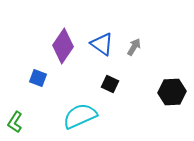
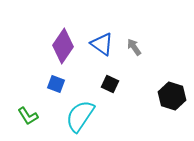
gray arrow: rotated 66 degrees counterclockwise
blue square: moved 18 px right, 6 px down
black hexagon: moved 4 px down; rotated 20 degrees clockwise
cyan semicircle: rotated 32 degrees counterclockwise
green L-shape: moved 13 px right, 6 px up; rotated 65 degrees counterclockwise
